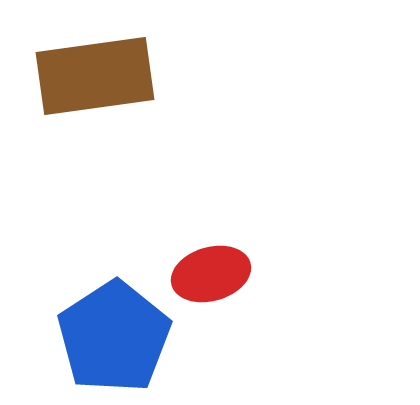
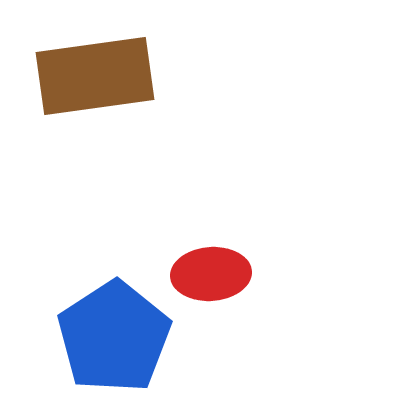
red ellipse: rotated 12 degrees clockwise
